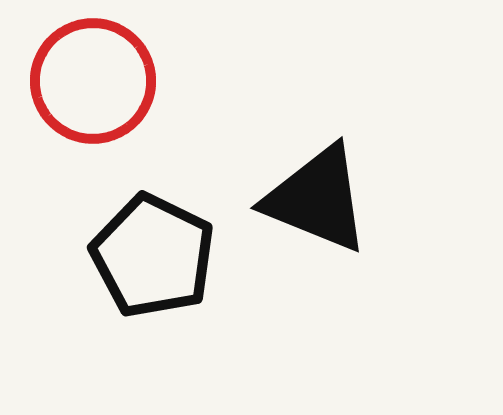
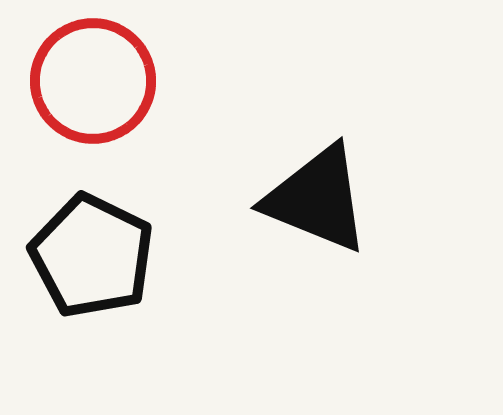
black pentagon: moved 61 px left
